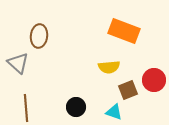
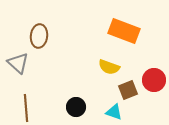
yellow semicircle: rotated 25 degrees clockwise
